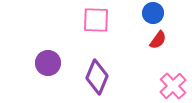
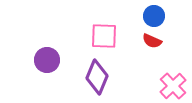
blue circle: moved 1 px right, 3 px down
pink square: moved 8 px right, 16 px down
red semicircle: moved 6 px left, 1 px down; rotated 78 degrees clockwise
purple circle: moved 1 px left, 3 px up
